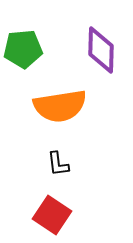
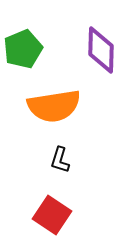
green pentagon: rotated 18 degrees counterclockwise
orange semicircle: moved 6 px left
black L-shape: moved 2 px right, 4 px up; rotated 24 degrees clockwise
